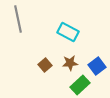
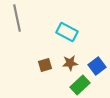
gray line: moved 1 px left, 1 px up
cyan rectangle: moved 1 px left
brown square: rotated 24 degrees clockwise
